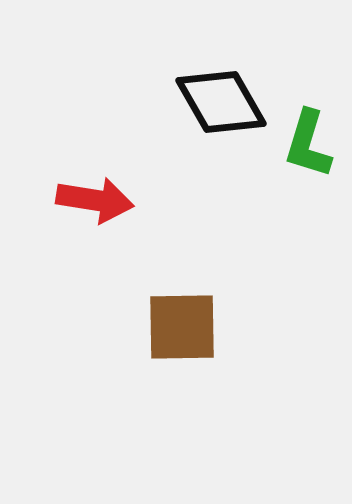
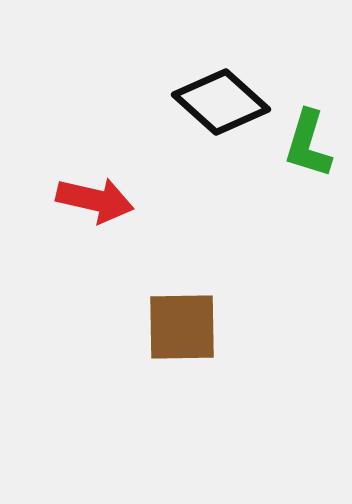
black diamond: rotated 18 degrees counterclockwise
red arrow: rotated 4 degrees clockwise
